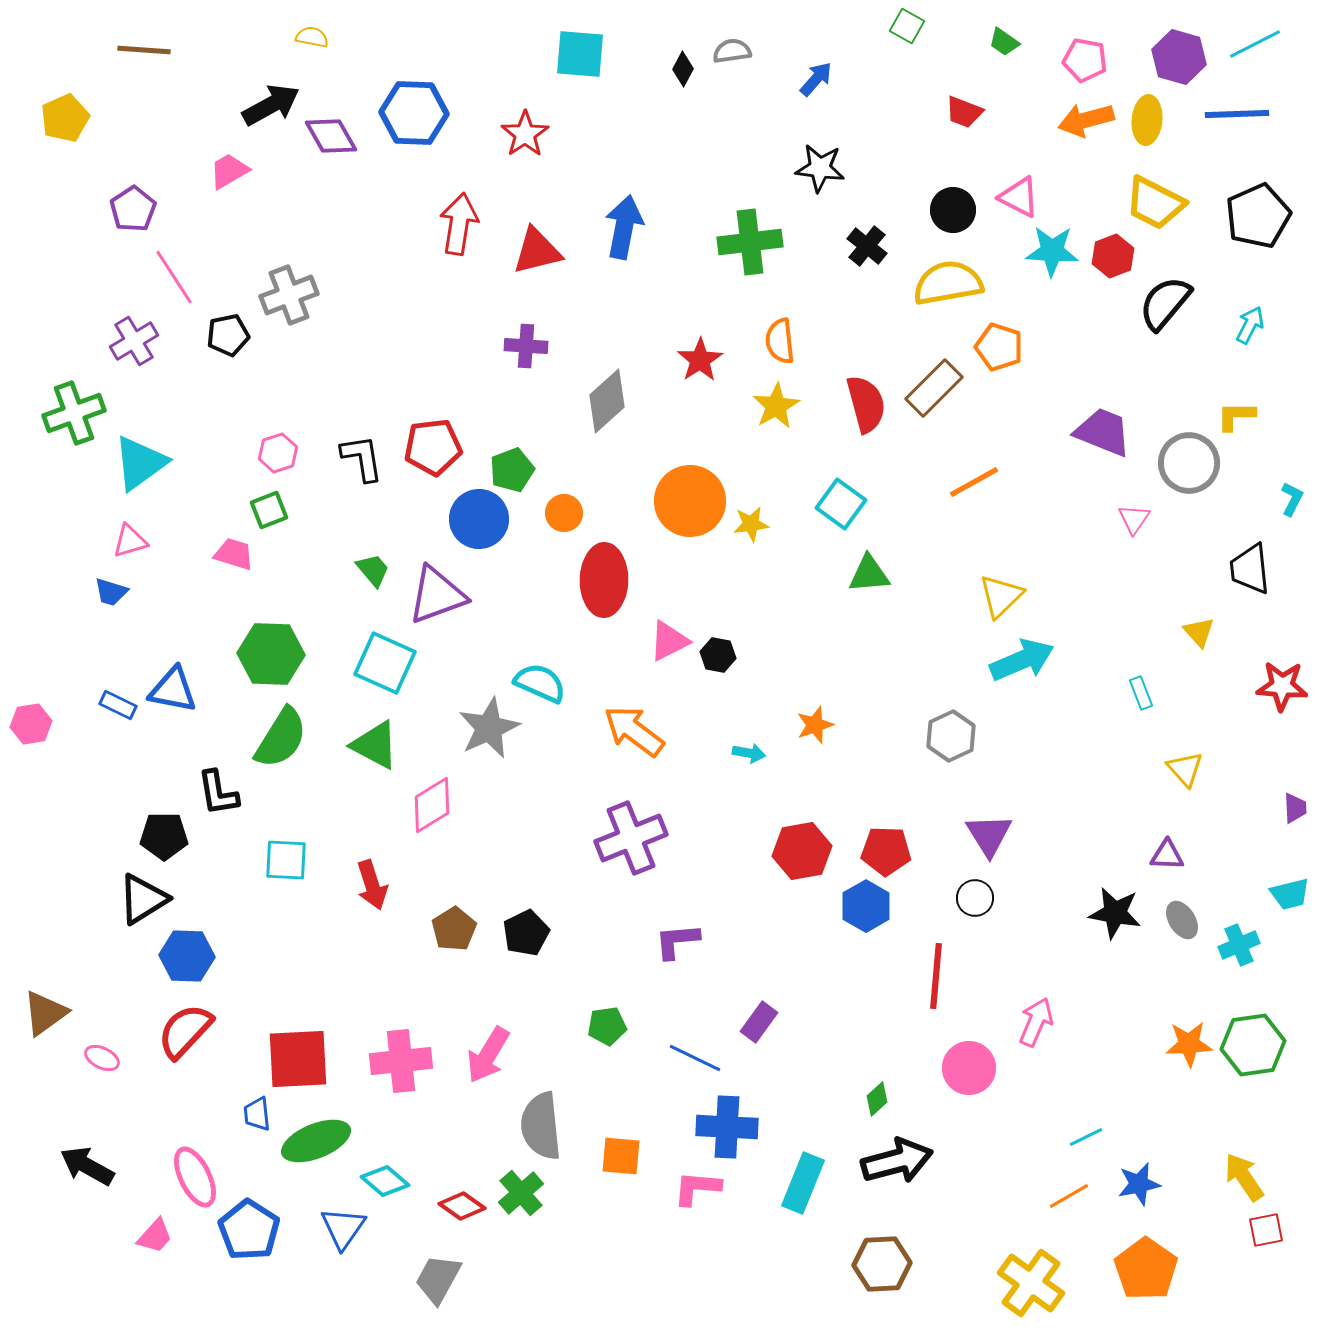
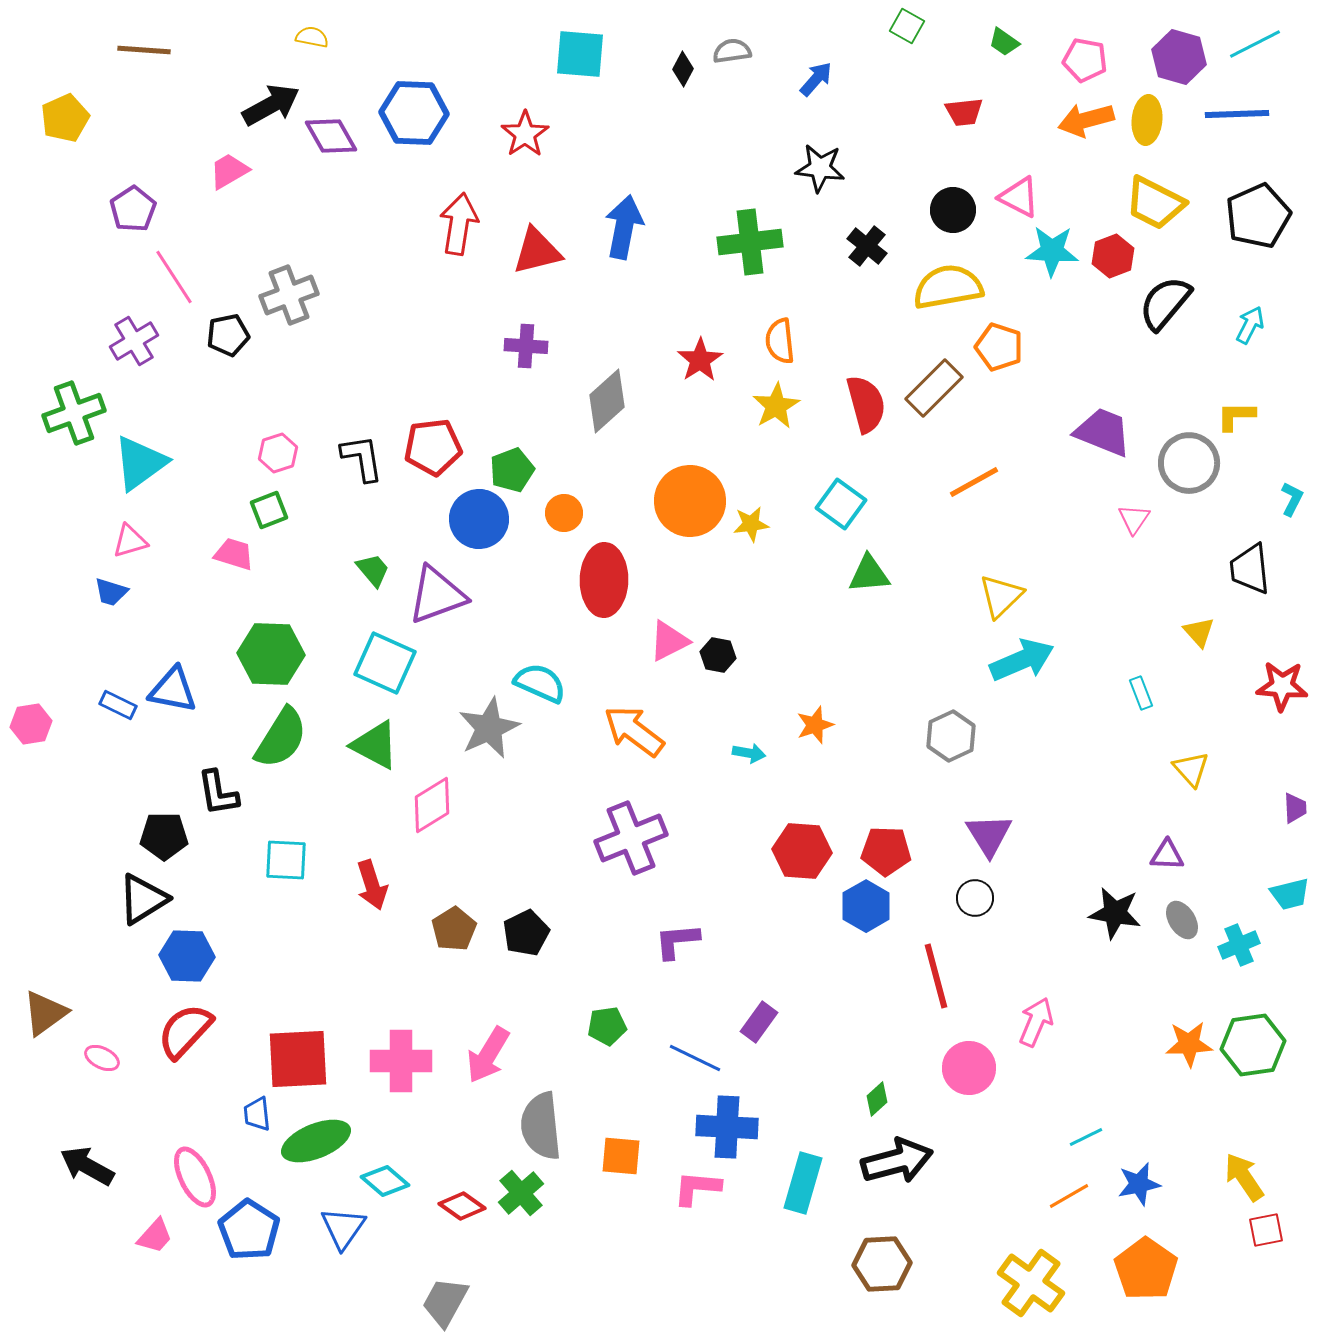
red trapezoid at (964, 112): rotated 27 degrees counterclockwise
yellow semicircle at (948, 283): moved 4 px down
yellow triangle at (1185, 769): moved 6 px right
red hexagon at (802, 851): rotated 14 degrees clockwise
red line at (936, 976): rotated 20 degrees counterclockwise
pink cross at (401, 1061): rotated 6 degrees clockwise
cyan rectangle at (803, 1183): rotated 6 degrees counterclockwise
gray trapezoid at (438, 1279): moved 7 px right, 23 px down
